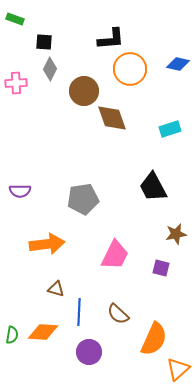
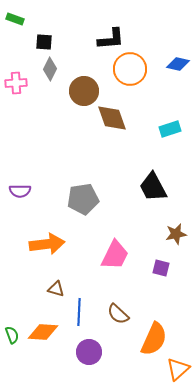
green semicircle: rotated 30 degrees counterclockwise
